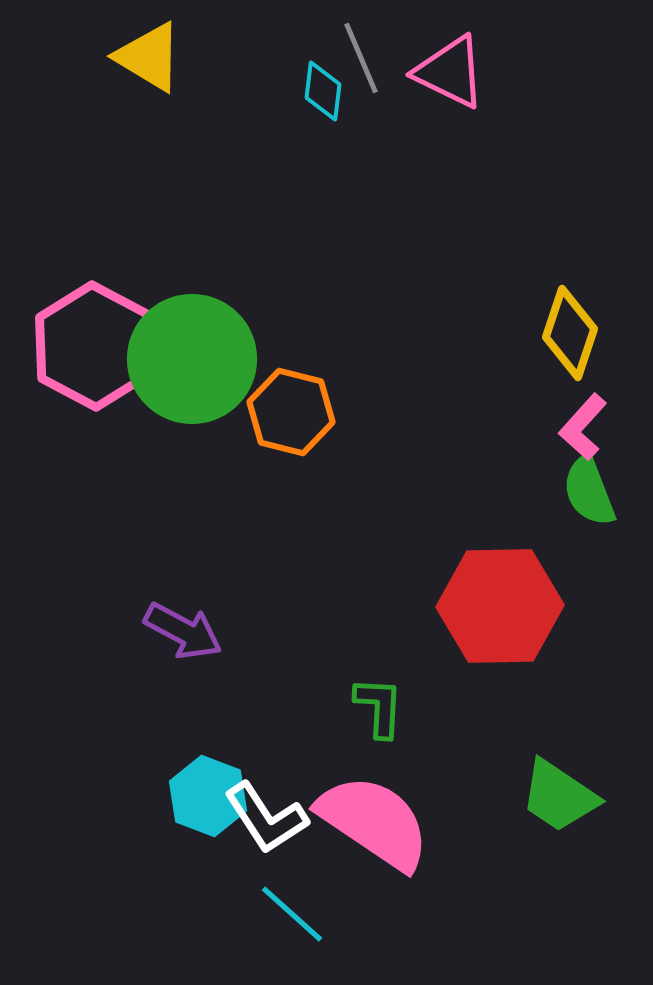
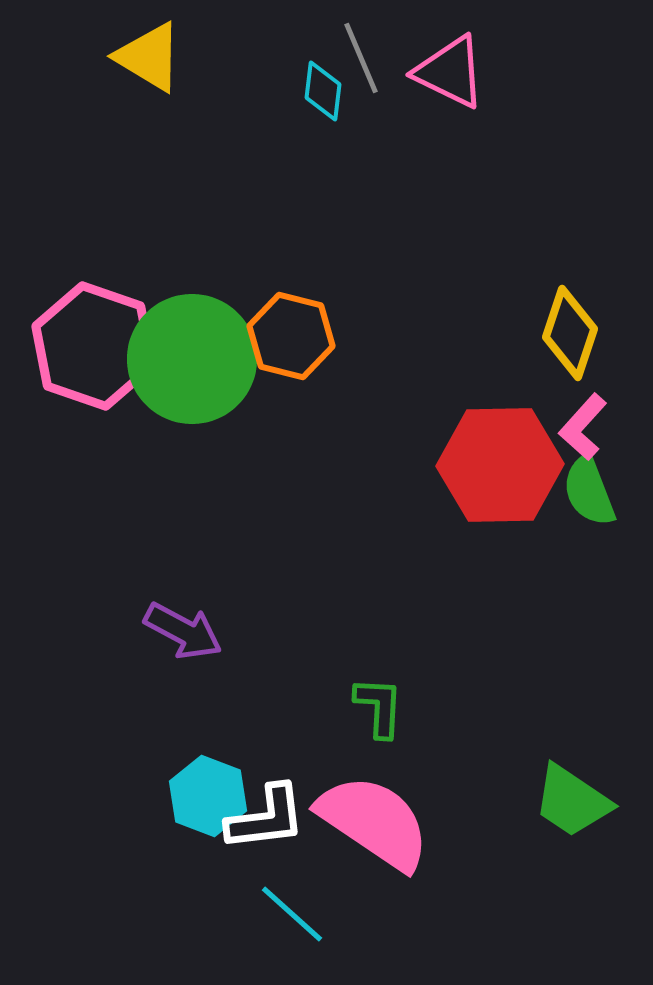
pink hexagon: rotated 9 degrees counterclockwise
orange hexagon: moved 76 px up
red hexagon: moved 141 px up
green trapezoid: moved 13 px right, 5 px down
white L-shape: rotated 64 degrees counterclockwise
